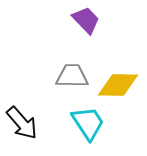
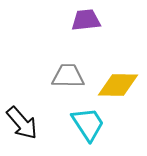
purple trapezoid: rotated 52 degrees counterclockwise
gray trapezoid: moved 4 px left
cyan trapezoid: moved 1 px down
